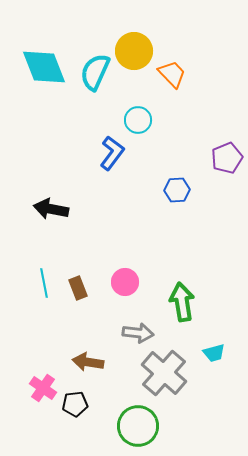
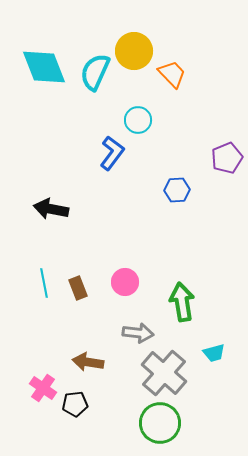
green circle: moved 22 px right, 3 px up
